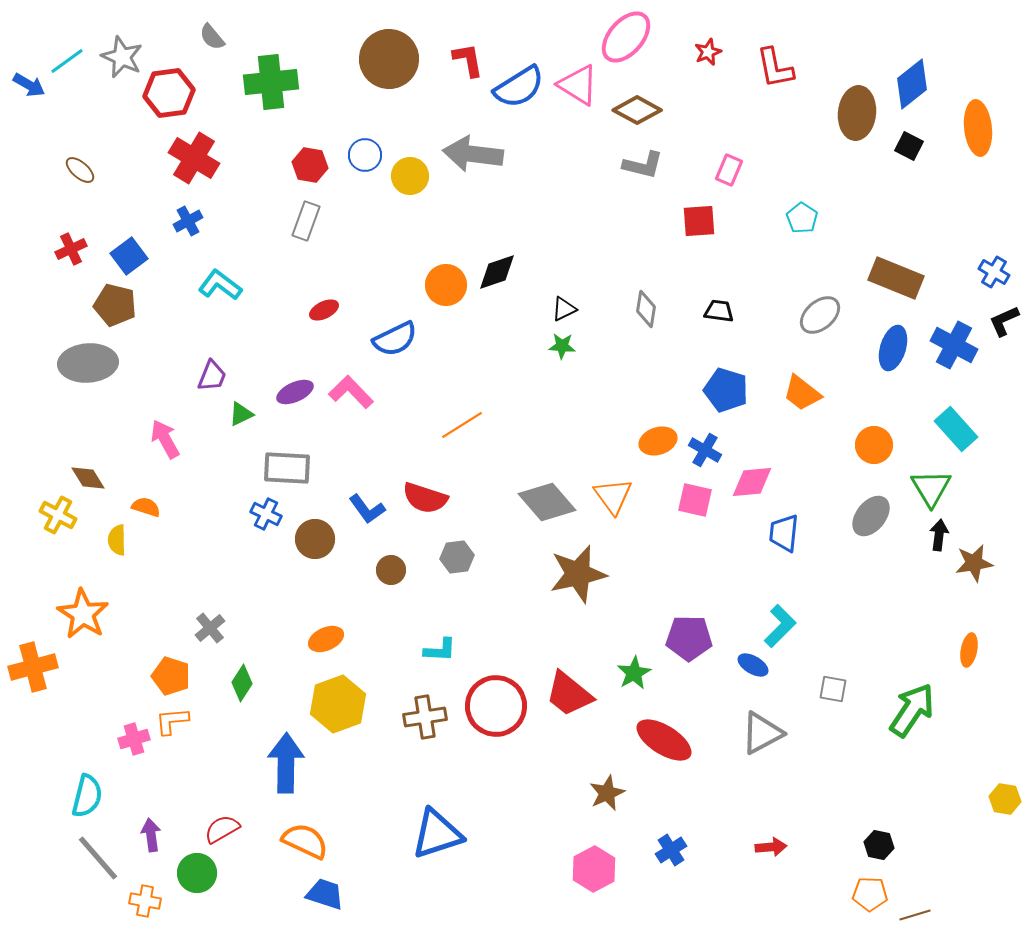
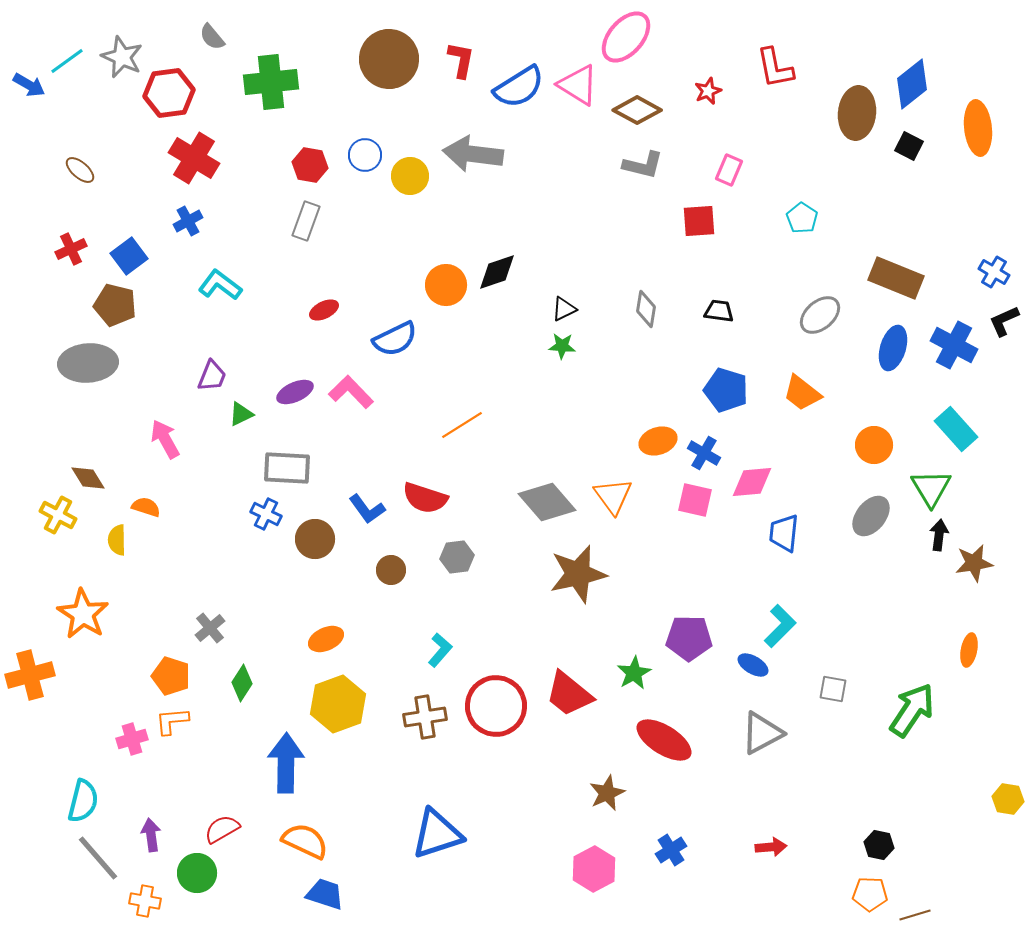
red star at (708, 52): moved 39 px down
red L-shape at (468, 60): moved 7 px left; rotated 21 degrees clockwise
blue cross at (705, 450): moved 1 px left, 3 px down
cyan L-shape at (440, 650): rotated 52 degrees counterclockwise
orange cross at (33, 667): moved 3 px left, 8 px down
pink cross at (134, 739): moved 2 px left
cyan semicircle at (87, 796): moved 4 px left, 5 px down
yellow hexagon at (1005, 799): moved 3 px right
